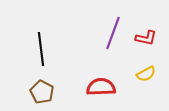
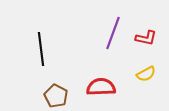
brown pentagon: moved 14 px right, 4 px down
